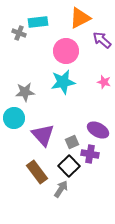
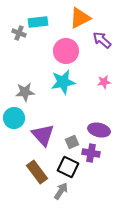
pink star: rotated 24 degrees counterclockwise
purple ellipse: moved 1 px right; rotated 15 degrees counterclockwise
purple cross: moved 1 px right, 1 px up
black square: moved 1 px left, 1 px down; rotated 20 degrees counterclockwise
gray arrow: moved 2 px down
